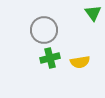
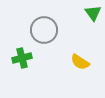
green cross: moved 28 px left
yellow semicircle: rotated 42 degrees clockwise
